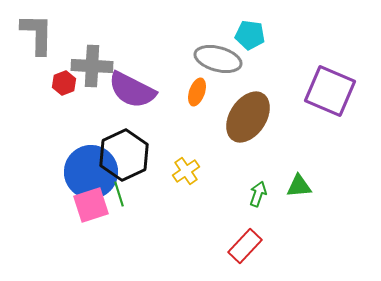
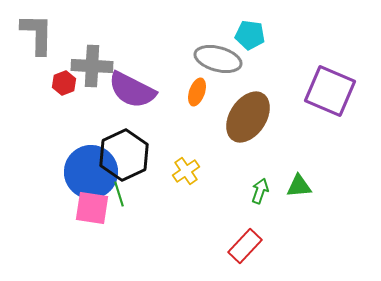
green arrow: moved 2 px right, 3 px up
pink square: moved 1 px right, 3 px down; rotated 27 degrees clockwise
